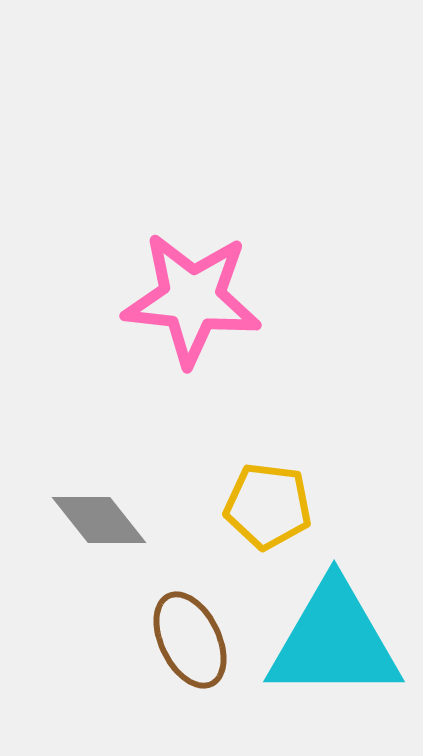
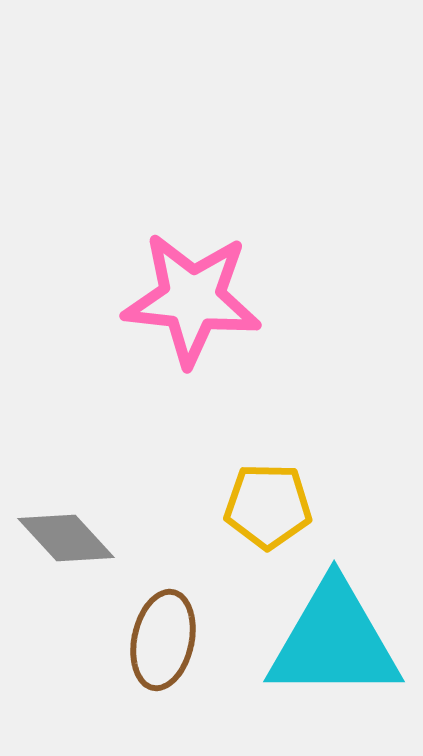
yellow pentagon: rotated 6 degrees counterclockwise
gray diamond: moved 33 px left, 18 px down; rotated 4 degrees counterclockwise
brown ellipse: moved 27 px left; rotated 38 degrees clockwise
